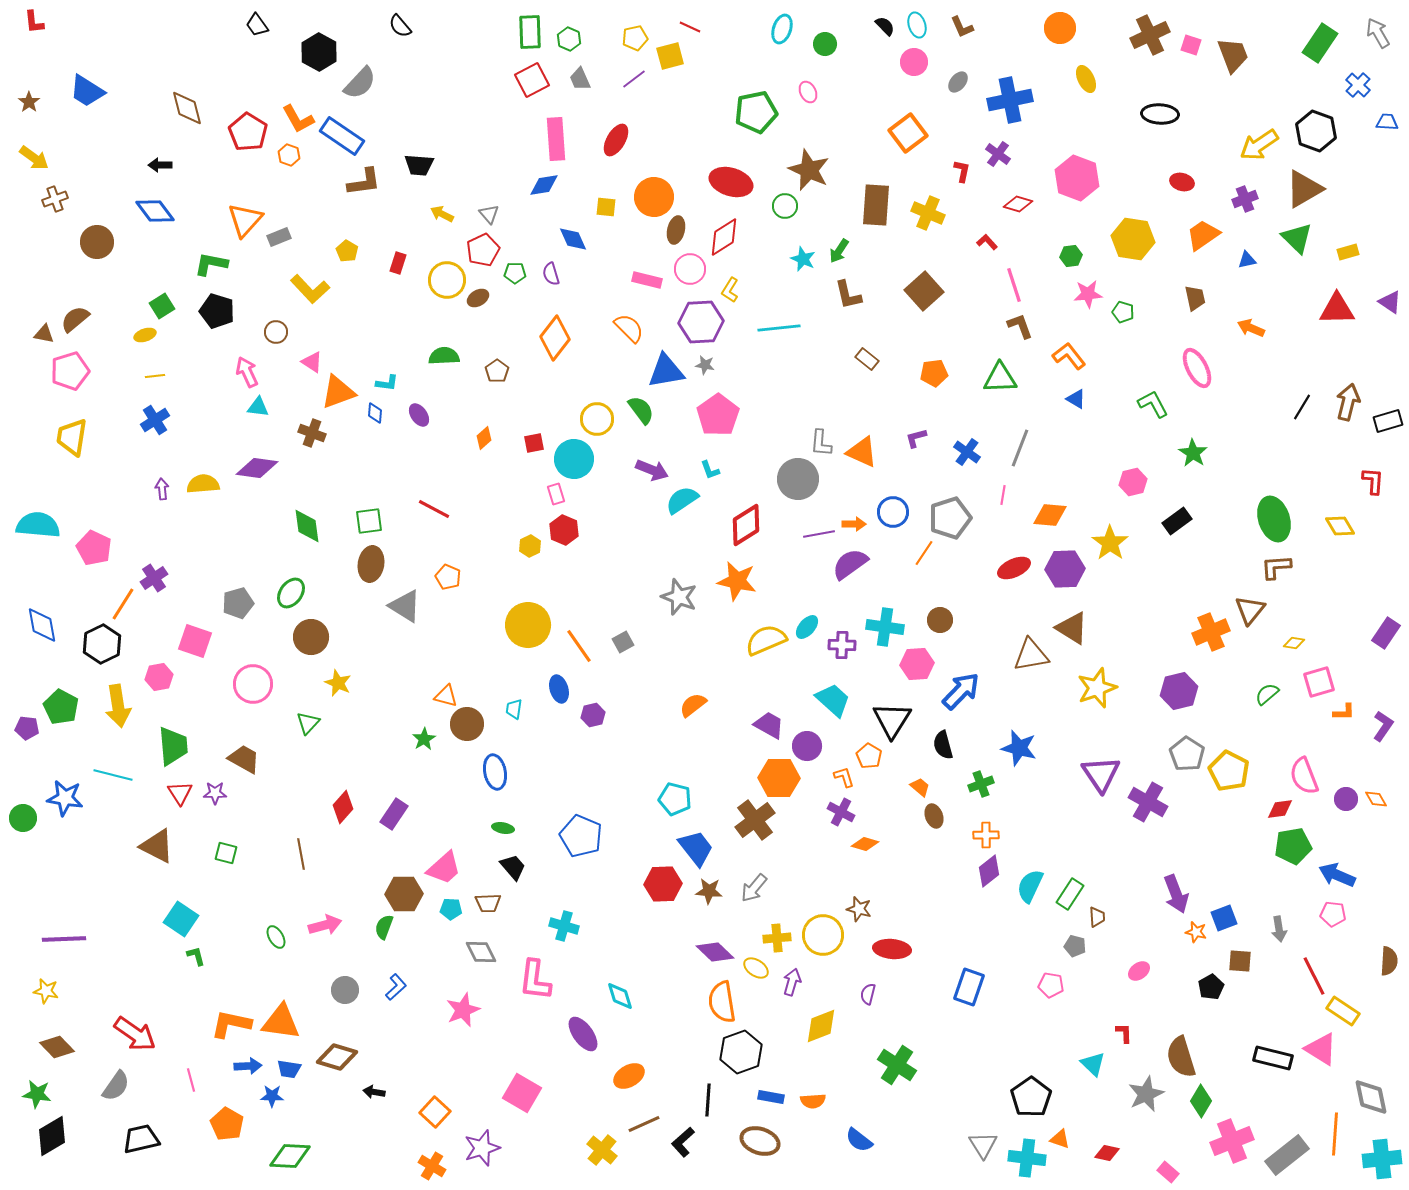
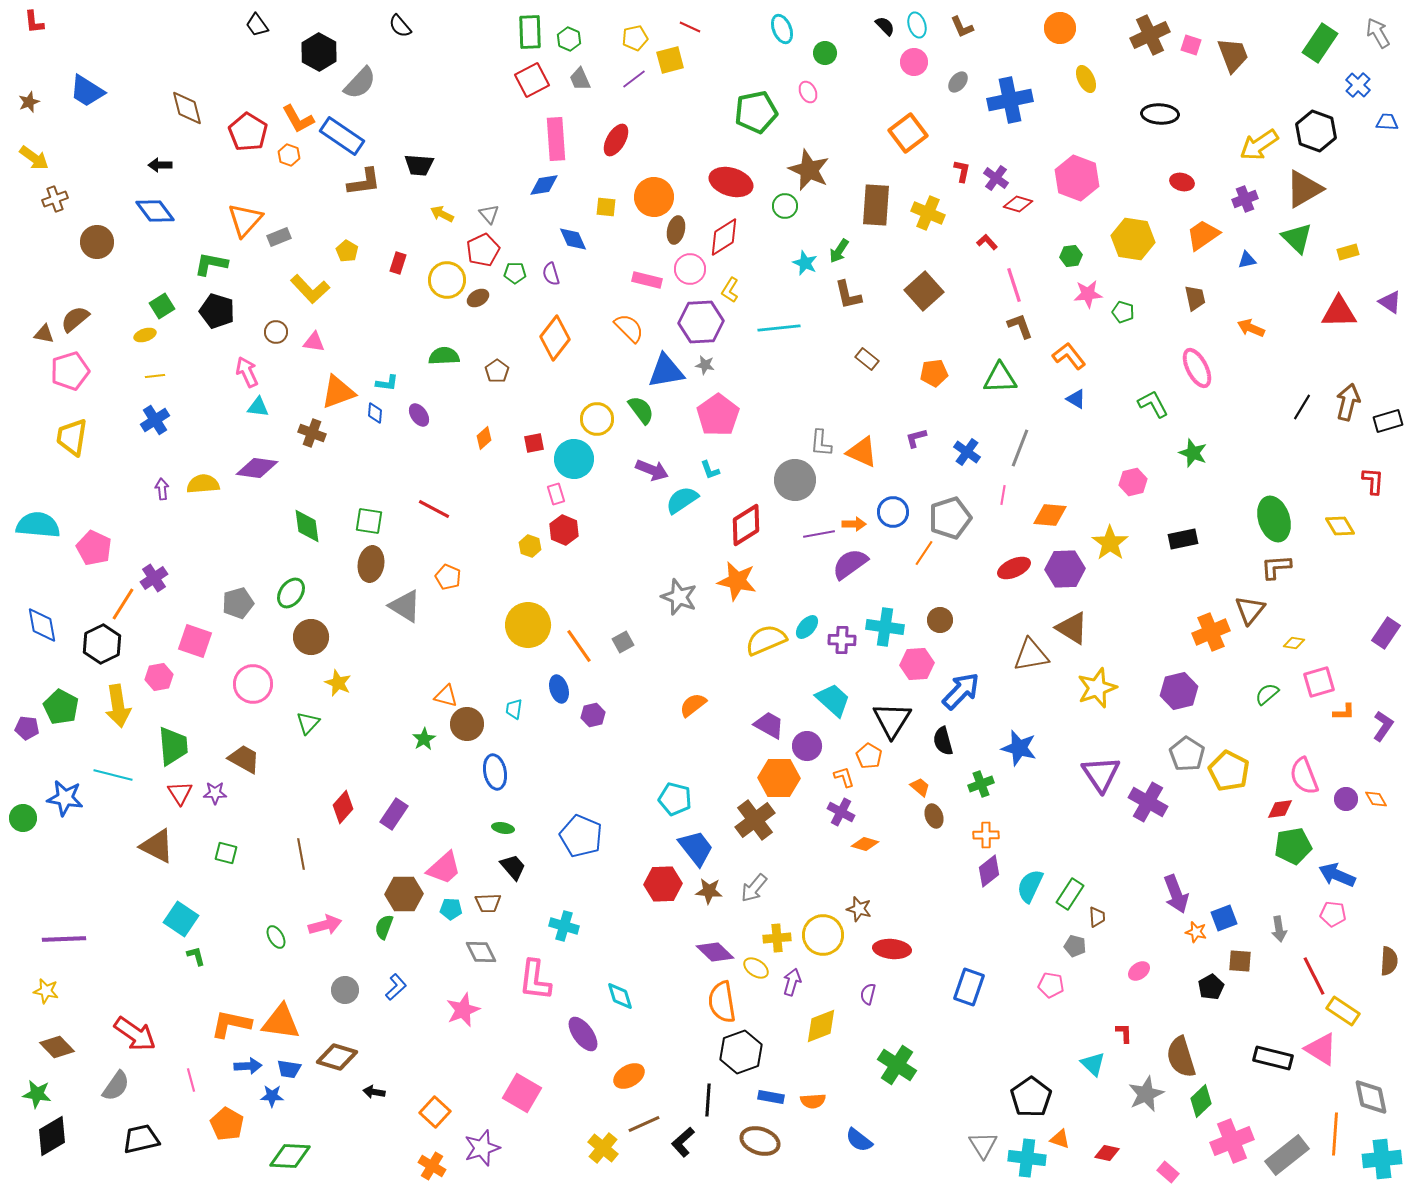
cyan ellipse at (782, 29): rotated 40 degrees counterclockwise
green circle at (825, 44): moved 9 px down
yellow square at (670, 56): moved 4 px down
brown star at (29, 102): rotated 15 degrees clockwise
purple cross at (998, 154): moved 2 px left, 24 px down
cyan star at (803, 259): moved 2 px right, 4 px down
red triangle at (1337, 309): moved 2 px right, 3 px down
pink triangle at (312, 362): moved 2 px right, 20 px up; rotated 25 degrees counterclockwise
green star at (1193, 453): rotated 12 degrees counterclockwise
gray circle at (798, 479): moved 3 px left, 1 px down
green square at (369, 521): rotated 16 degrees clockwise
black rectangle at (1177, 521): moved 6 px right, 18 px down; rotated 24 degrees clockwise
yellow hexagon at (530, 546): rotated 15 degrees counterclockwise
purple cross at (842, 645): moved 5 px up
black semicircle at (943, 745): moved 4 px up
green diamond at (1201, 1101): rotated 16 degrees clockwise
yellow cross at (602, 1150): moved 1 px right, 2 px up
